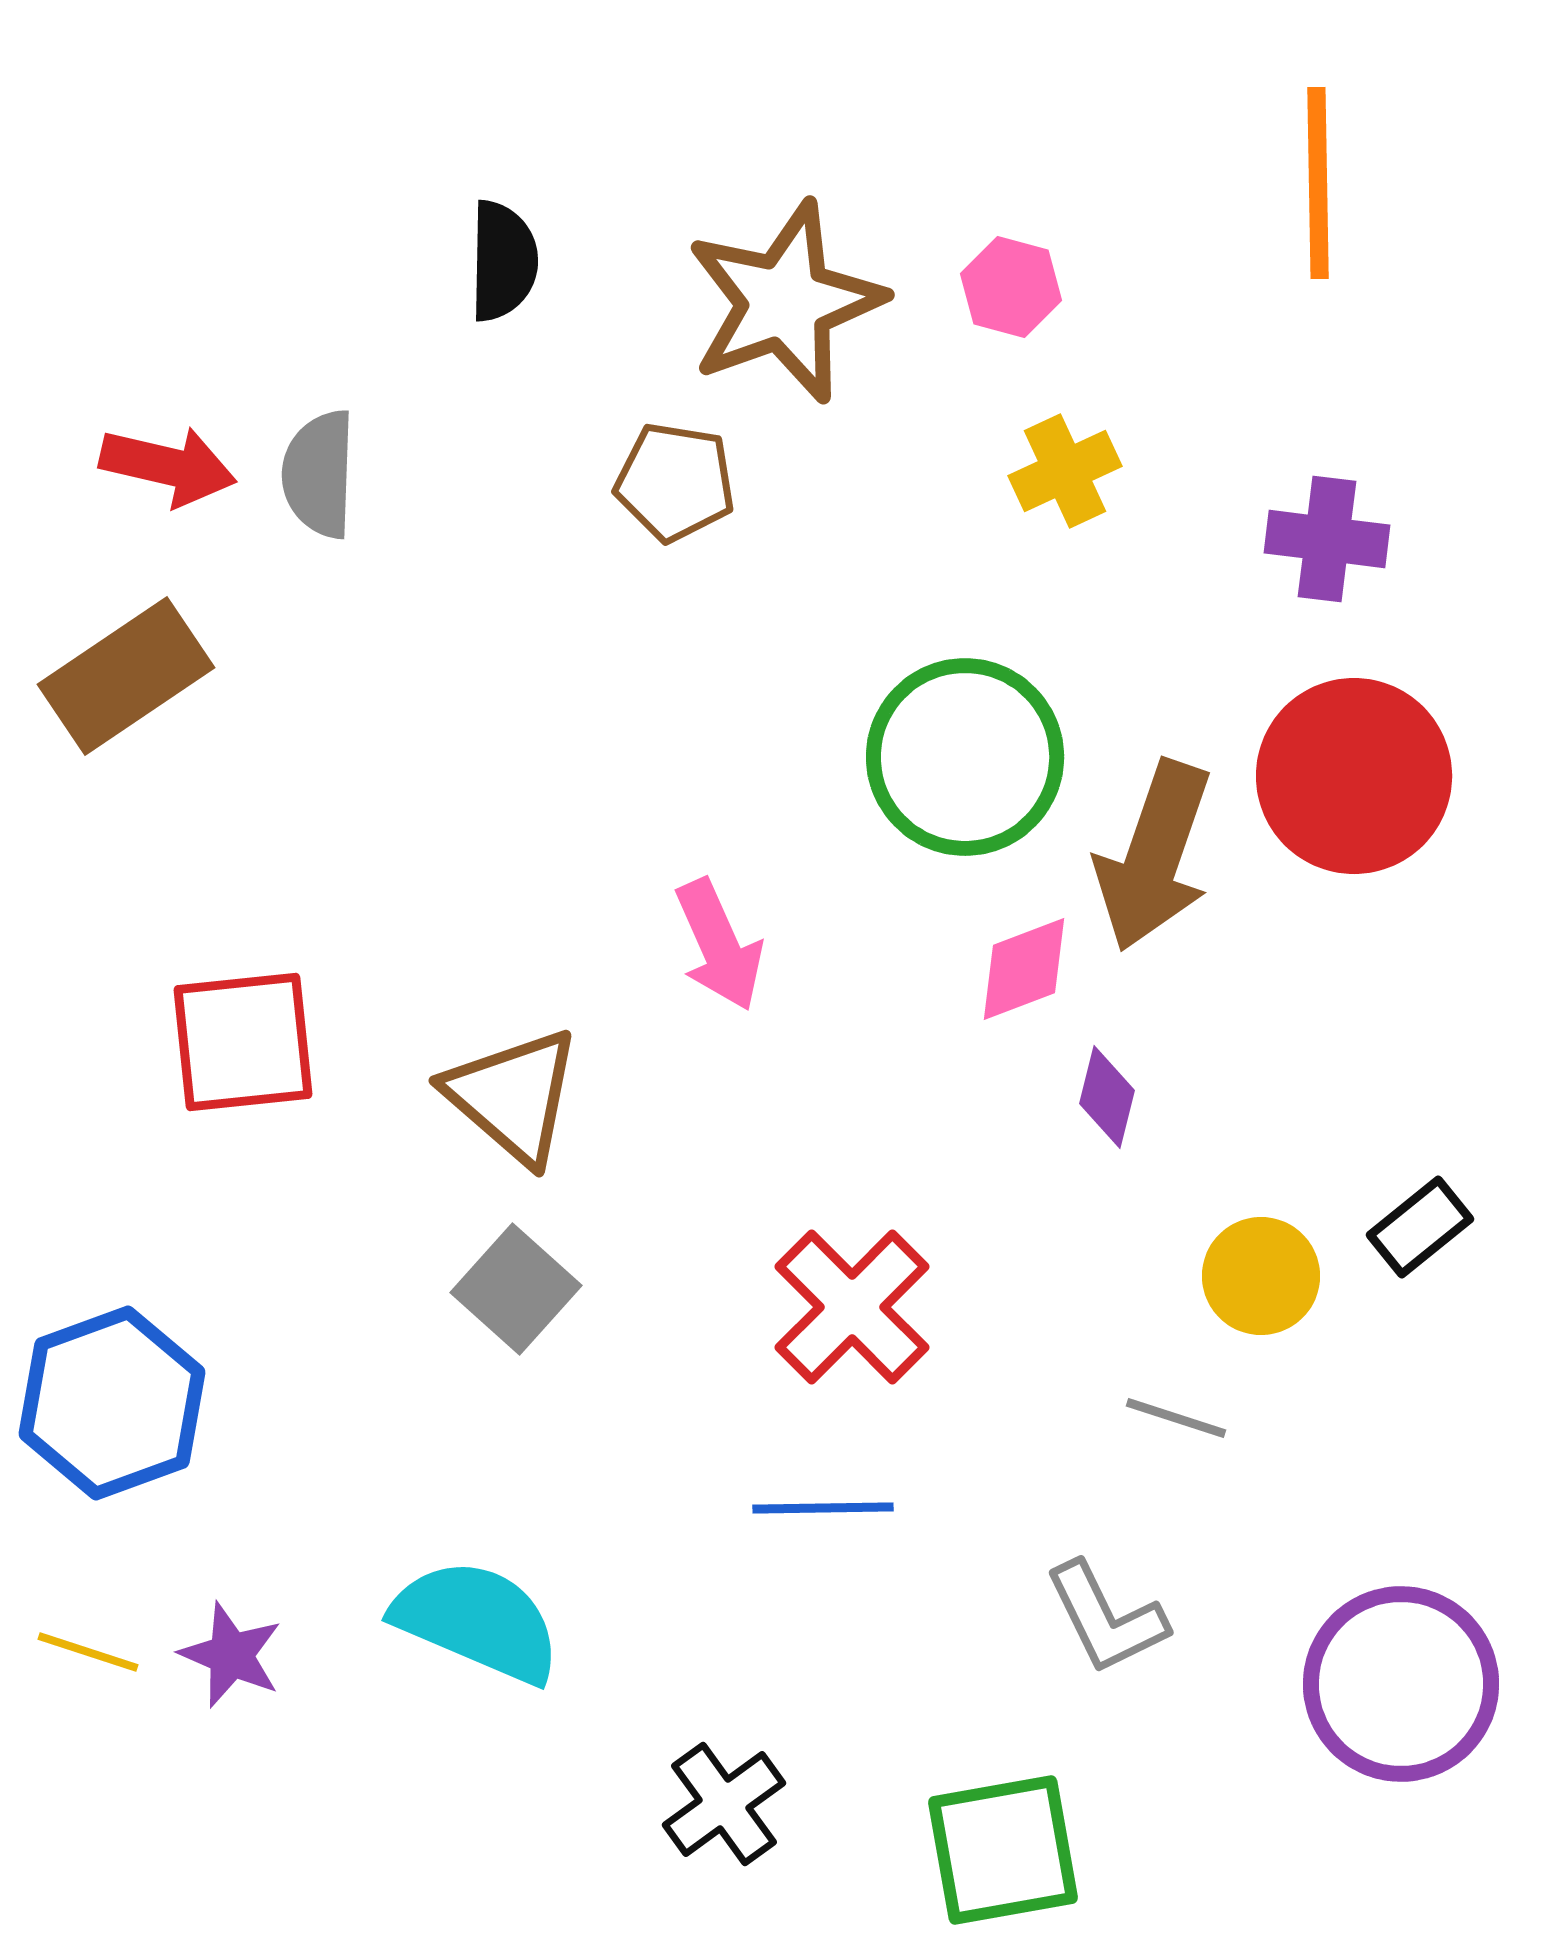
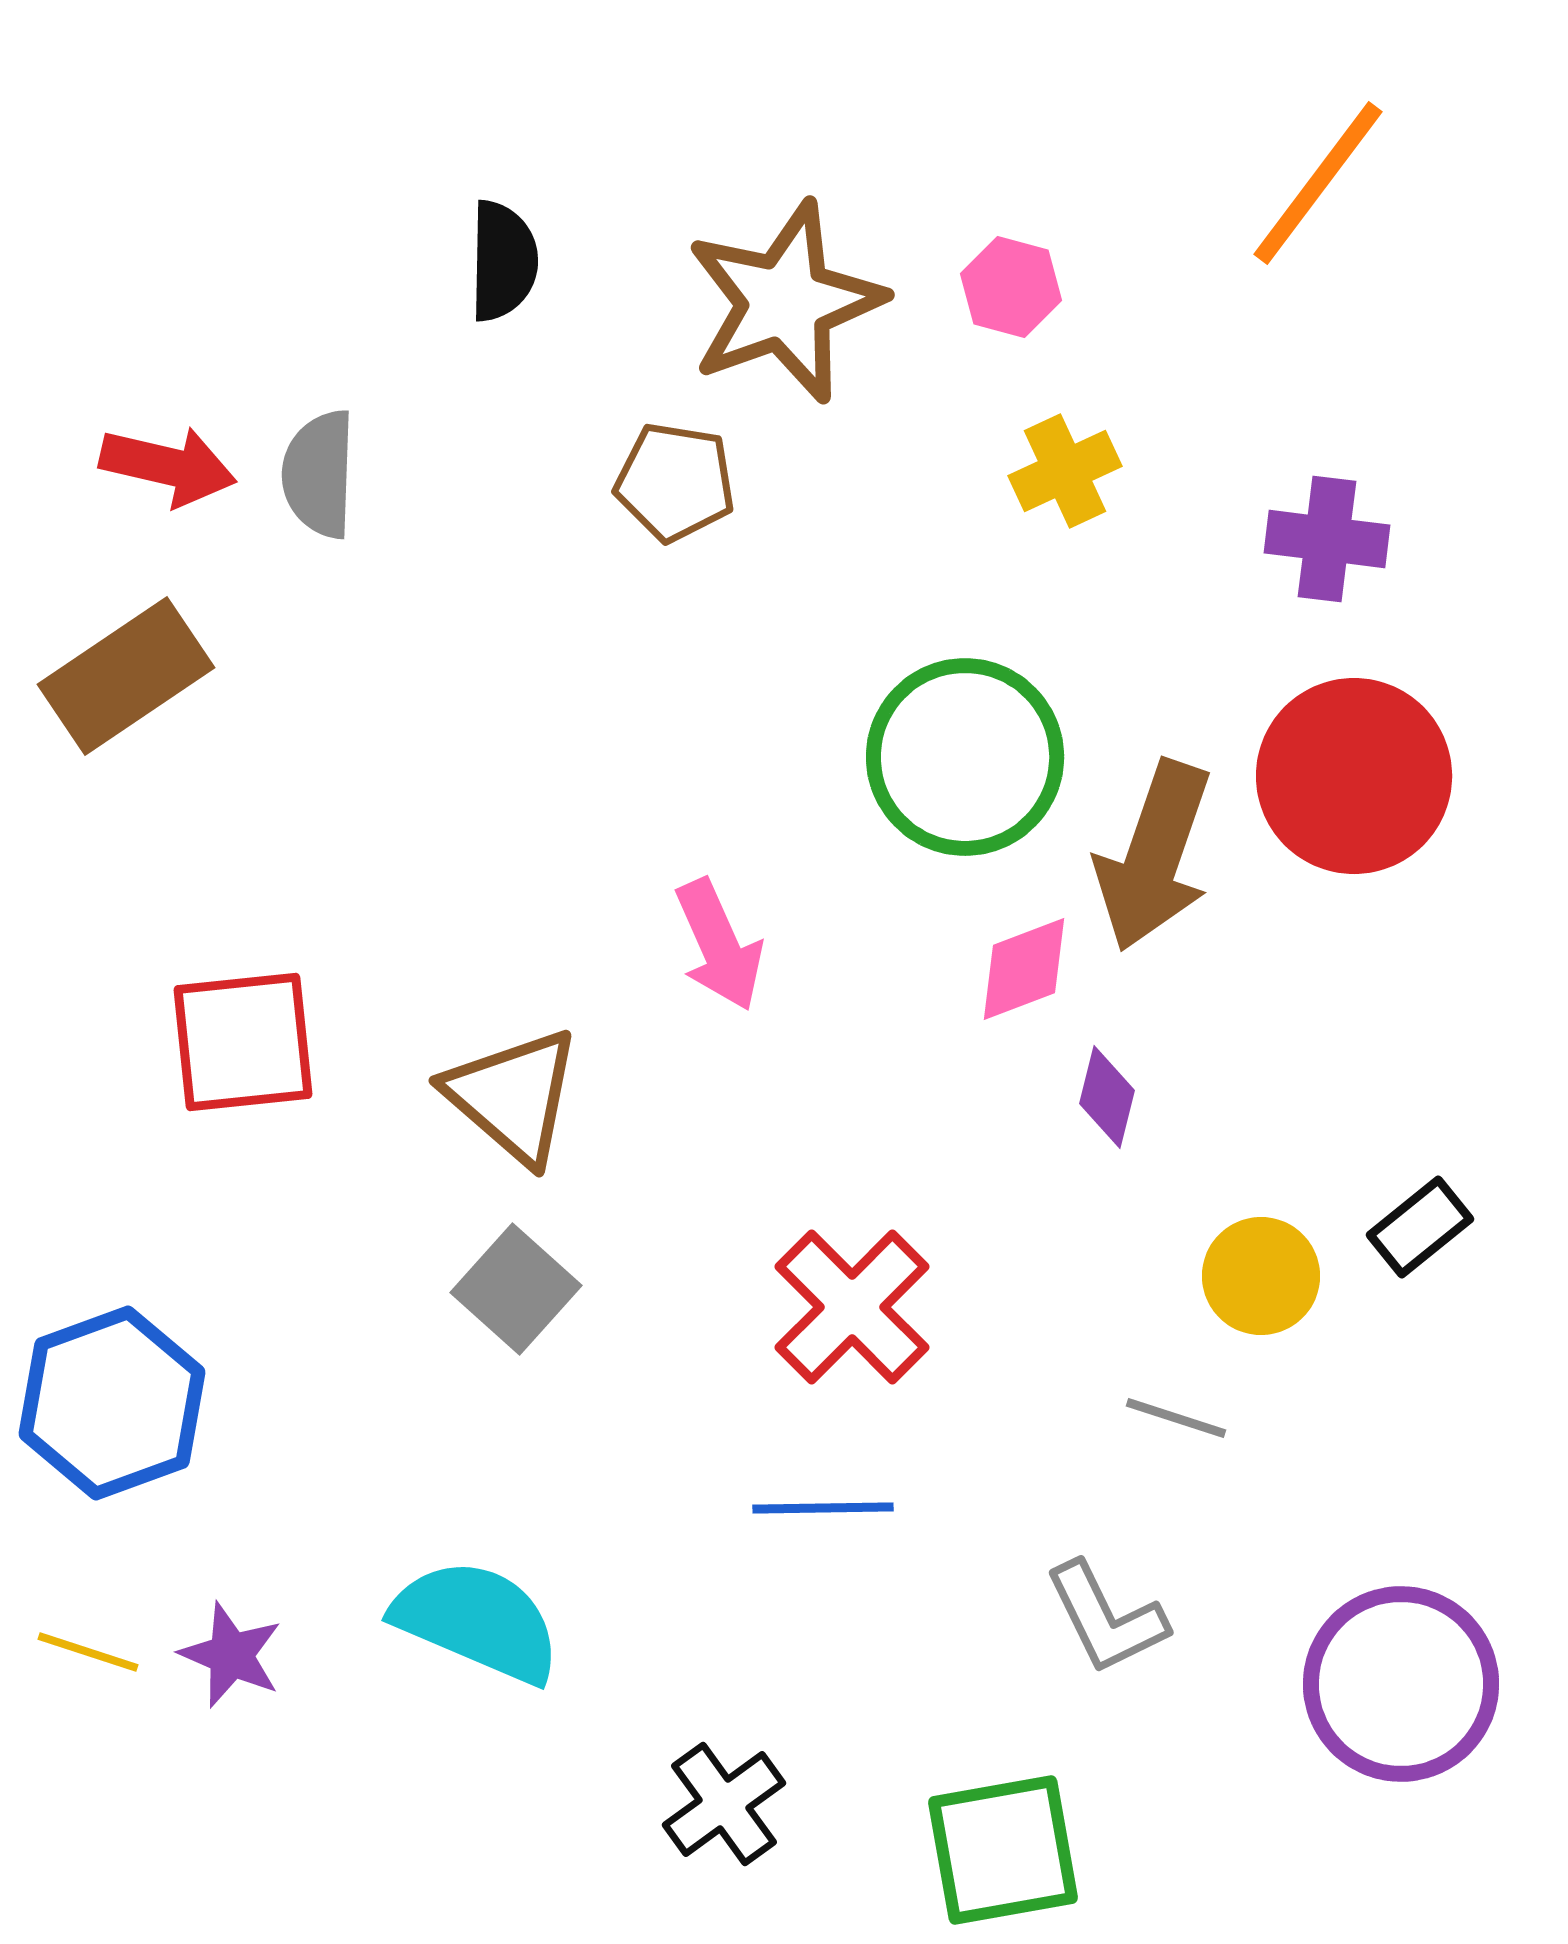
orange line: rotated 38 degrees clockwise
